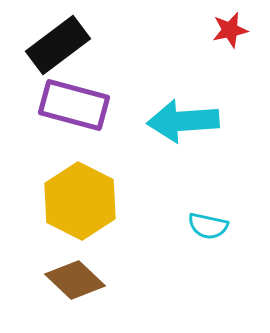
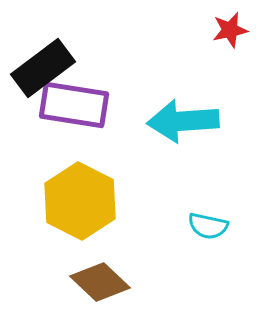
black rectangle: moved 15 px left, 23 px down
purple rectangle: rotated 6 degrees counterclockwise
brown diamond: moved 25 px right, 2 px down
